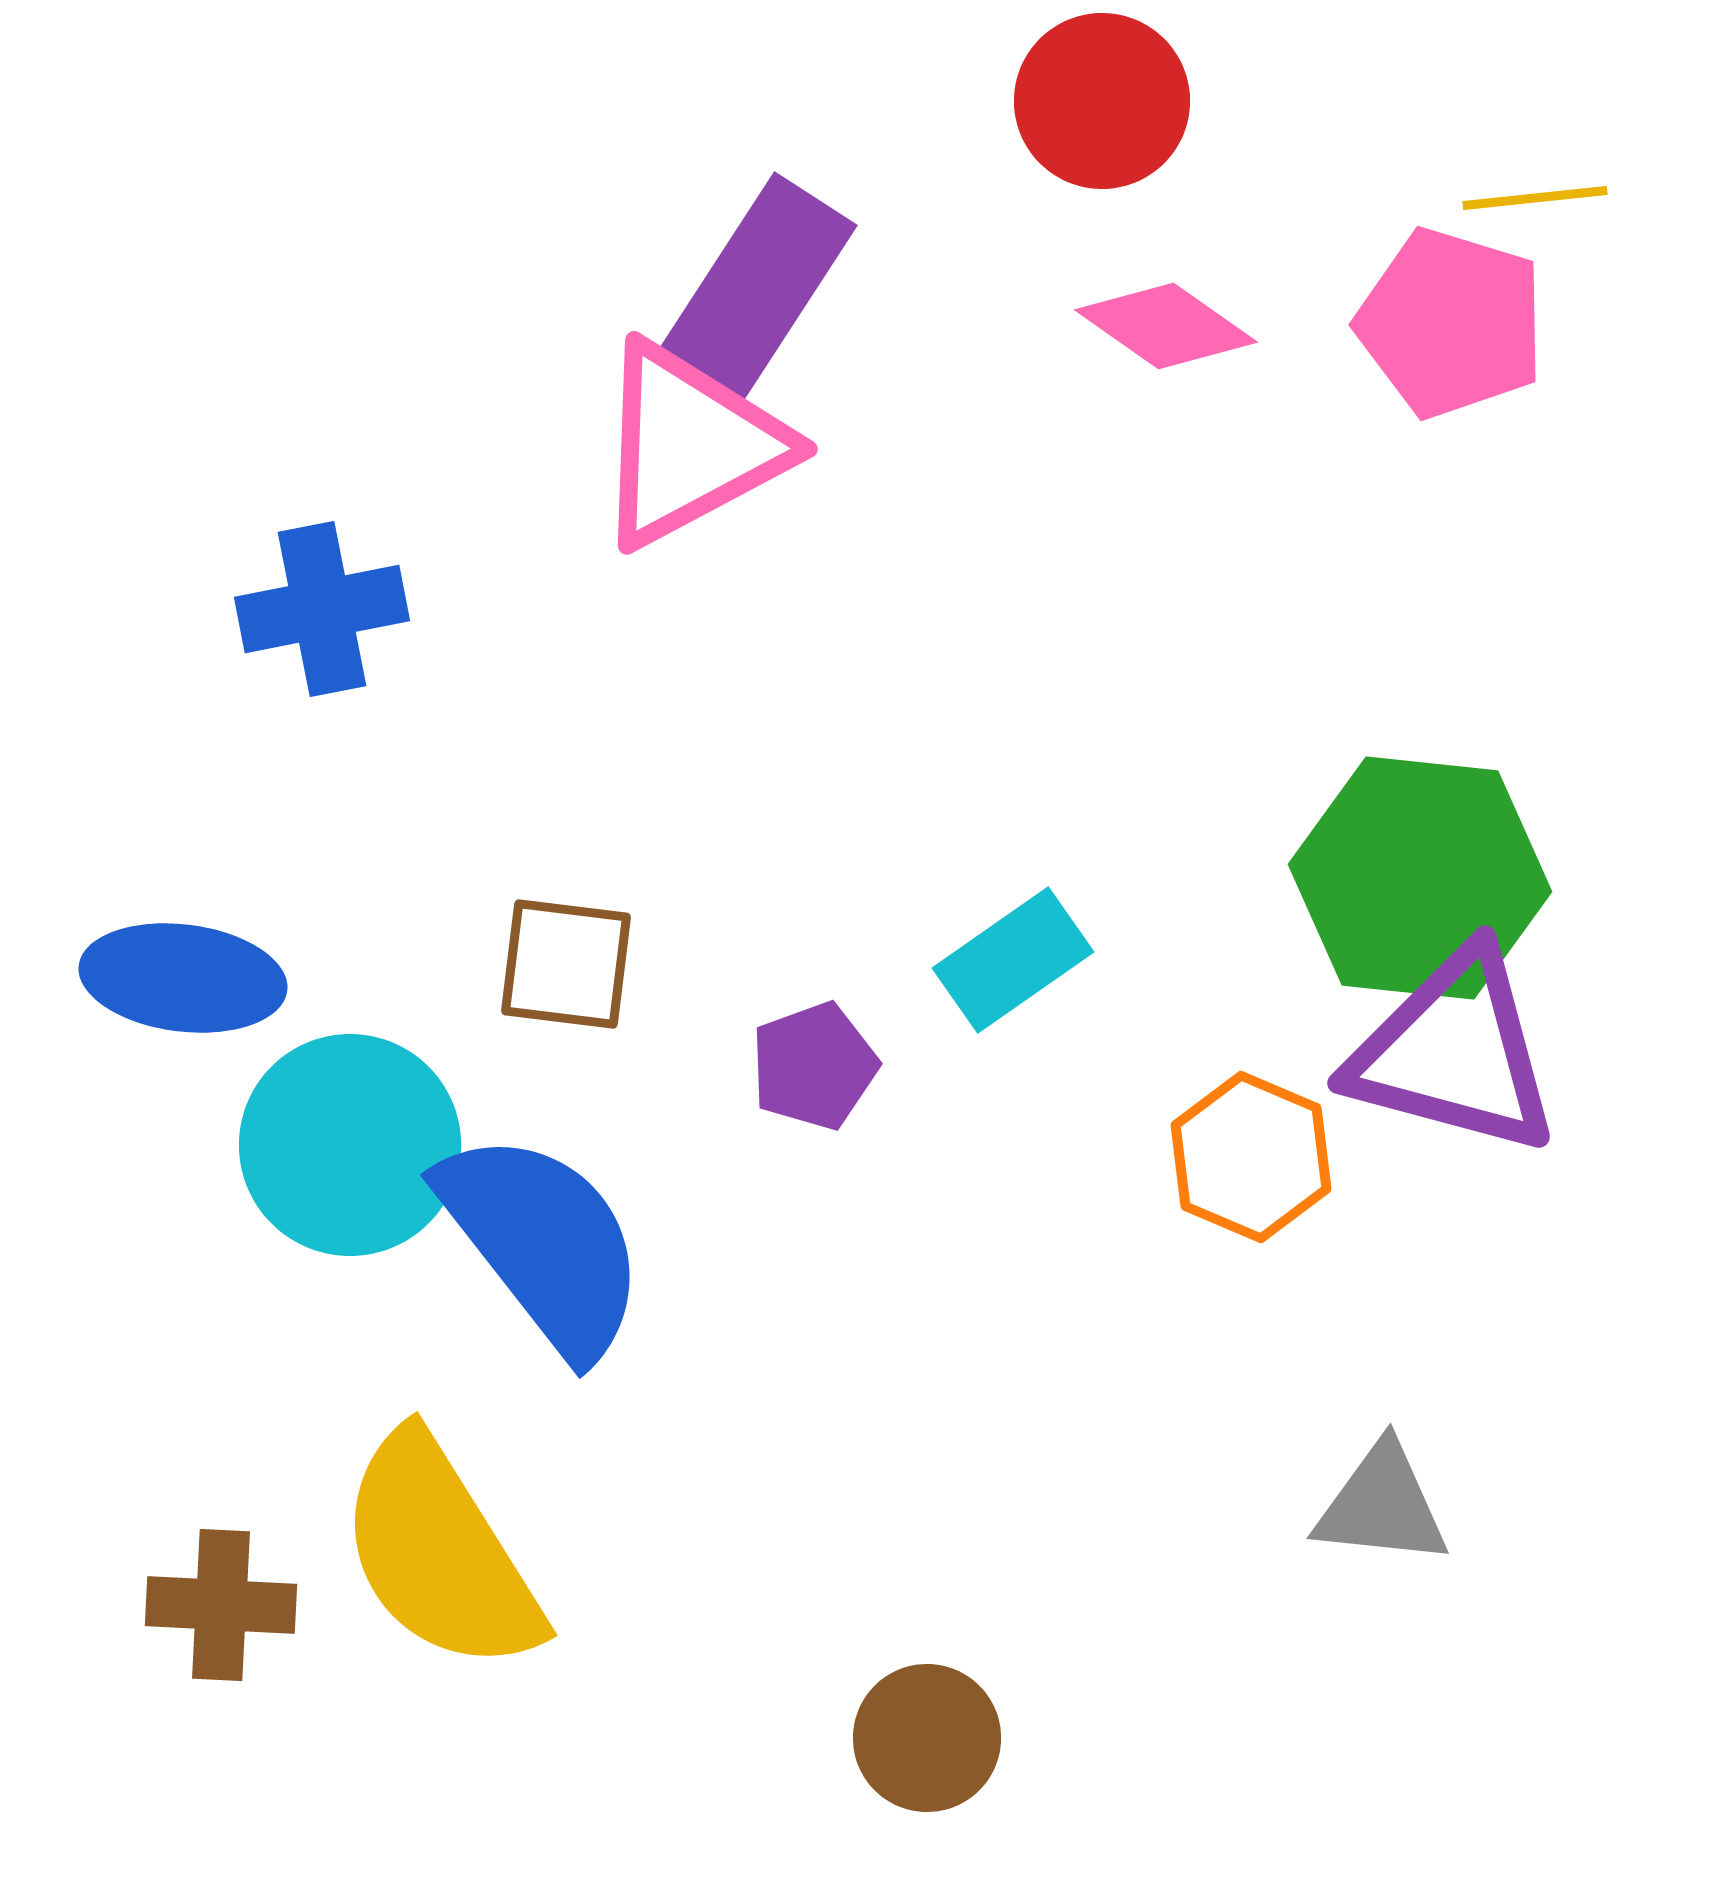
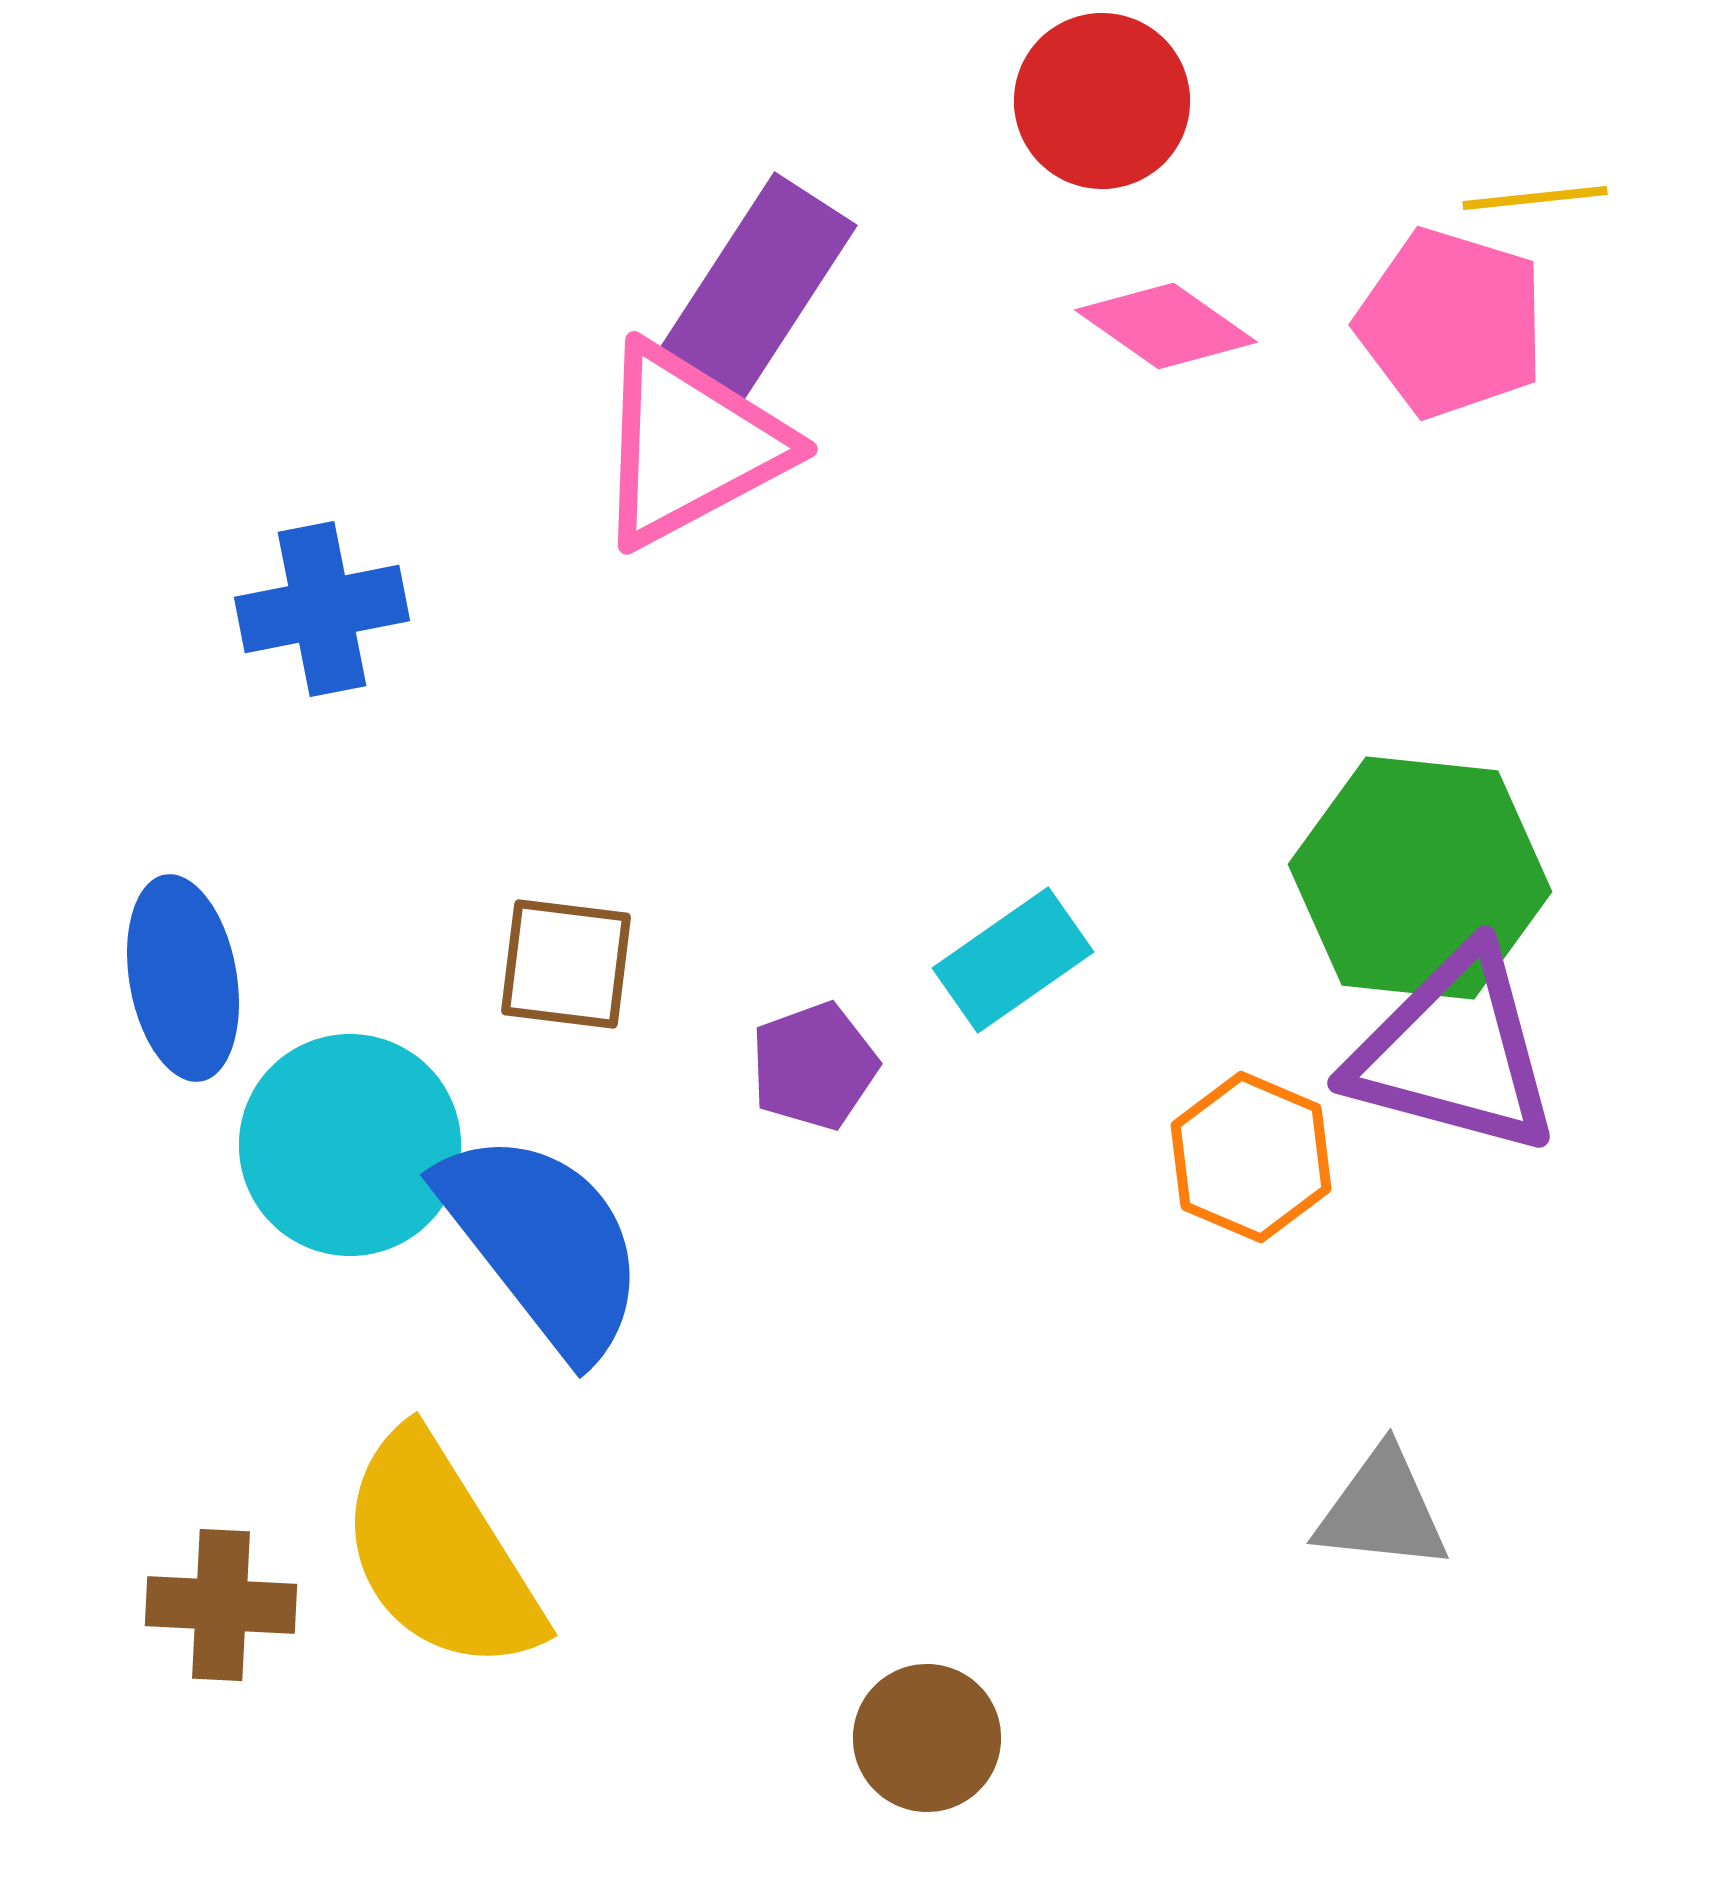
blue ellipse: rotated 73 degrees clockwise
gray triangle: moved 5 px down
